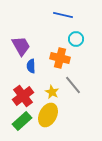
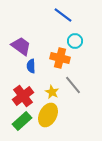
blue line: rotated 24 degrees clockwise
cyan circle: moved 1 px left, 2 px down
purple trapezoid: rotated 25 degrees counterclockwise
